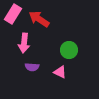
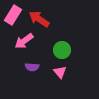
pink rectangle: moved 1 px down
pink arrow: moved 2 px up; rotated 48 degrees clockwise
green circle: moved 7 px left
pink triangle: rotated 24 degrees clockwise
